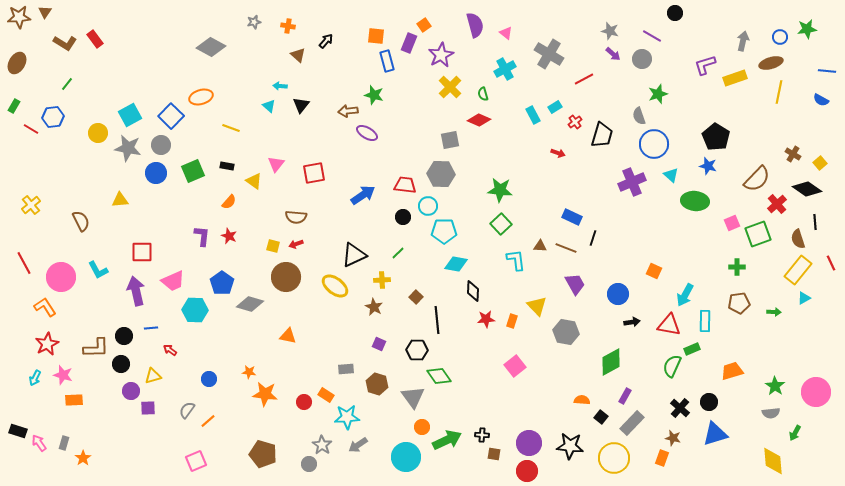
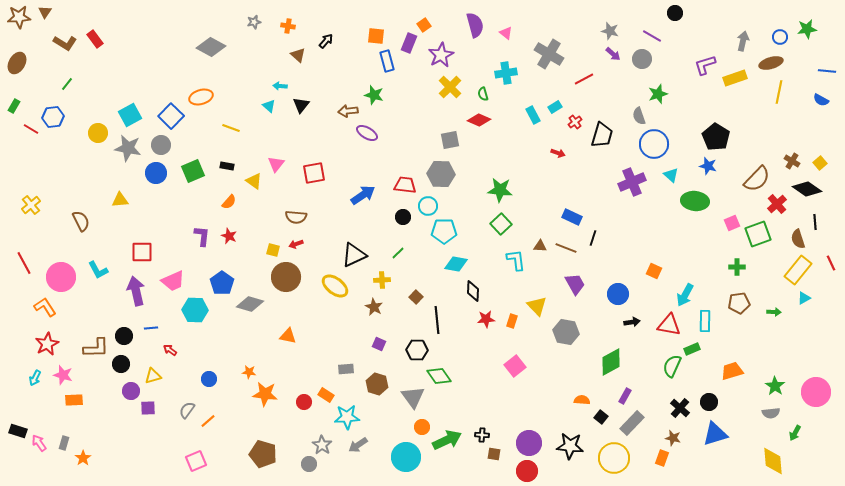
cyan cross at (505, 69): moved 1 px right, 4 px down; rotated 20 degrees clockwise
brown cross at (793, 154): moved 1 px left, 7 px down
yellow square at (273, 246): moved 4 px down
